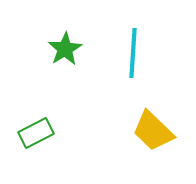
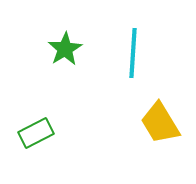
yellow trapezoid: moved 7 px right, 8 px up; rotated 15 degrees clockwise
